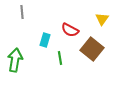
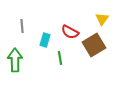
gray line: moved 14 px down
red semicircle: moved 2 px down
brown square: moved 2 px right, 4 px up; rotated 20 degrees clockwise
green arrow: rotated 10 degrees counterclockwise
